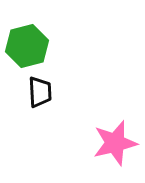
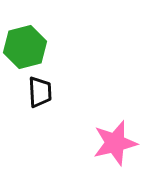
green hexagon: moved 2 px left, 1 px down
